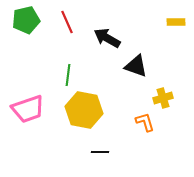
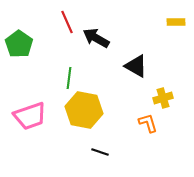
green pentagon: moved 7 px left, 24 px down; rotated 24 degrees counterclockwise
black arrow: moved 11 px left
black triangle: rotated 10 degrees clockwise
green line: moved 1 px right, 3 px down
pink trapezoid: moved 2 px right, 7 px down
orange L-shape: moved 3 px right, 1 px down
black line: rotated 18 degrees clockwise
